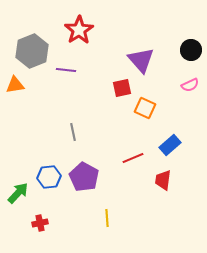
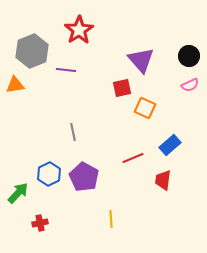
black circle: moved 2 px left, 6 px down
blue hexagon: moved 3 px up; rotated 20 degrees counterclockwise
yellow line: moved 4 px right, 1 px down
